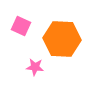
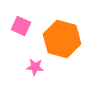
orange hexagon: rotated 12 degrees clockwise
